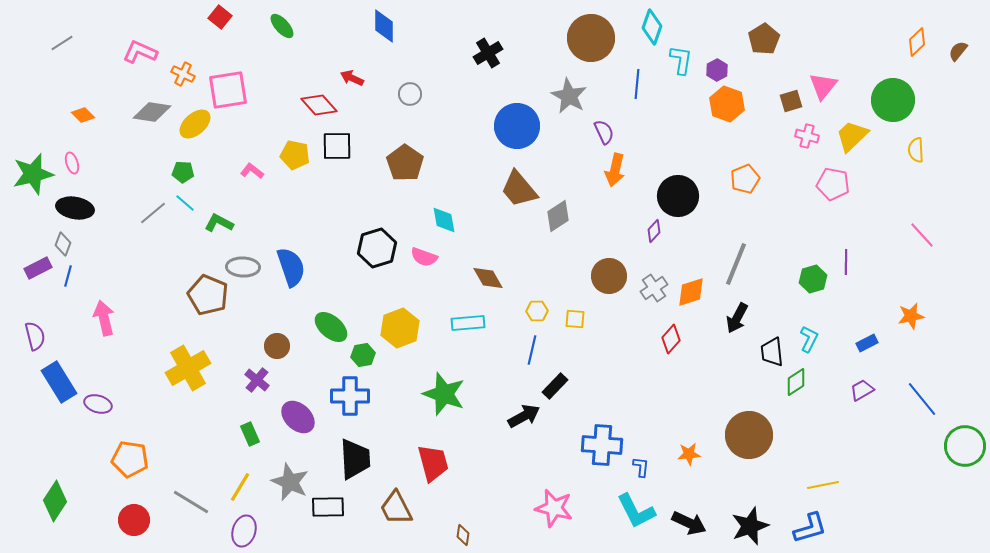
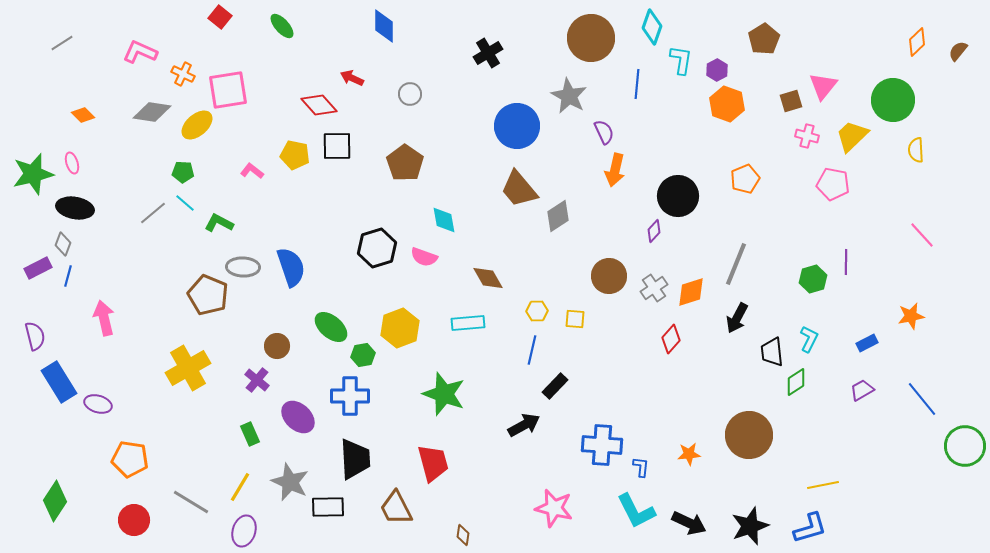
yellow ellipse at (195, 124): moved 2 px right, 1 px down
black arrow at (524, 416): moved 9 px down
